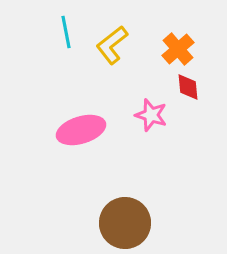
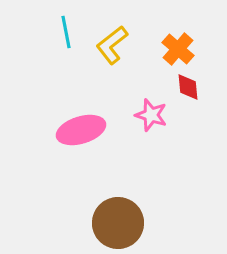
orange cross: rotated 8 degrees counterclockwise
brown circle: moved 7 px left
